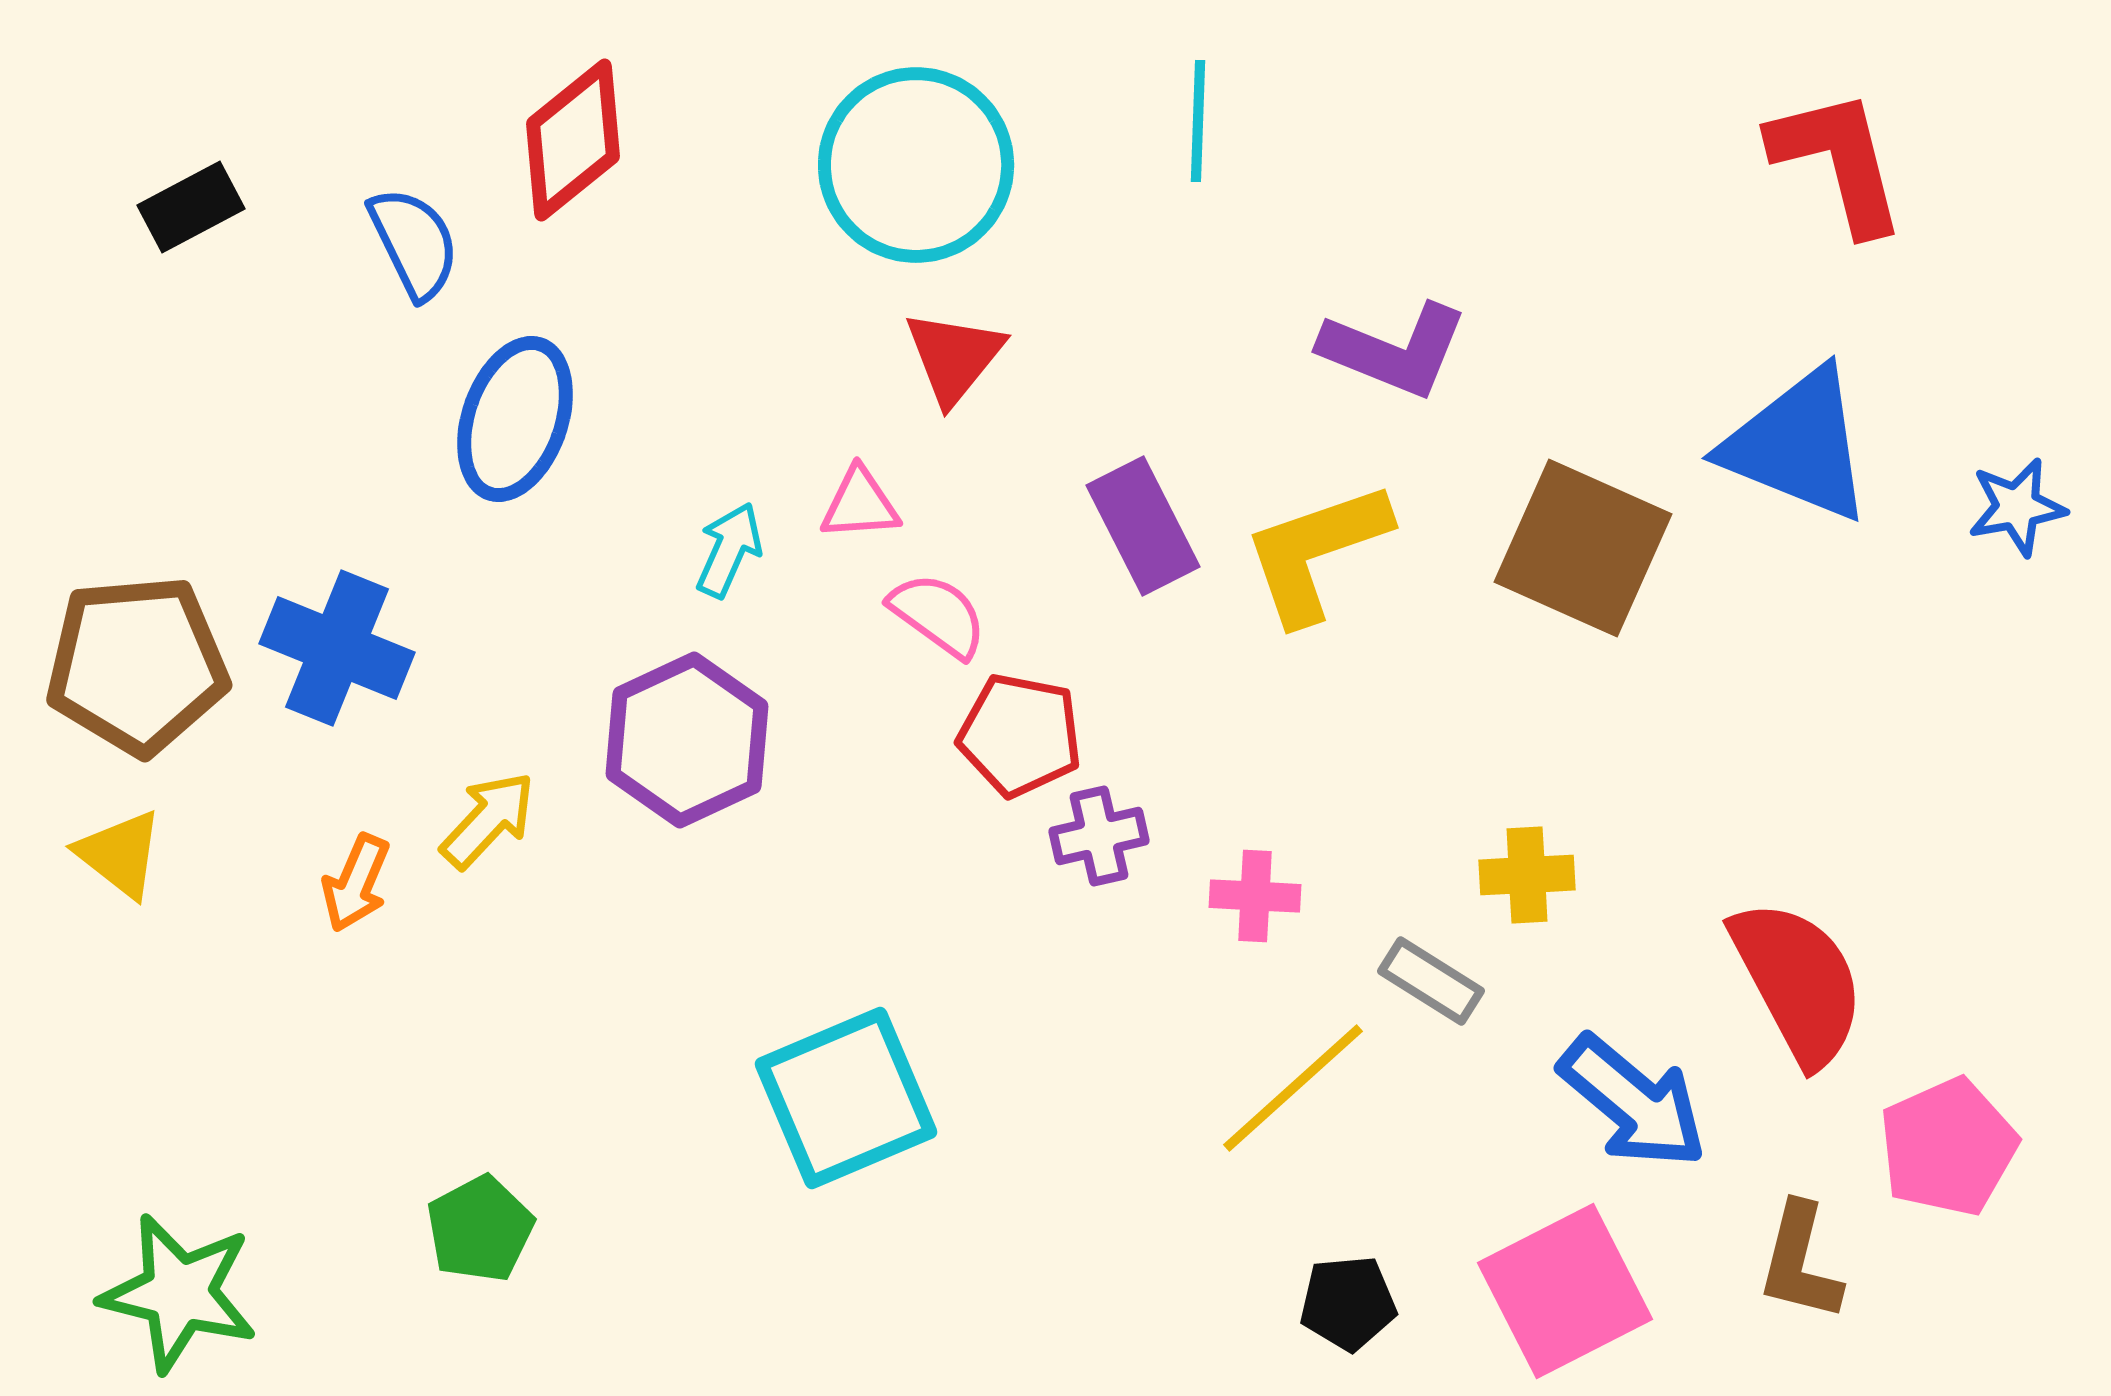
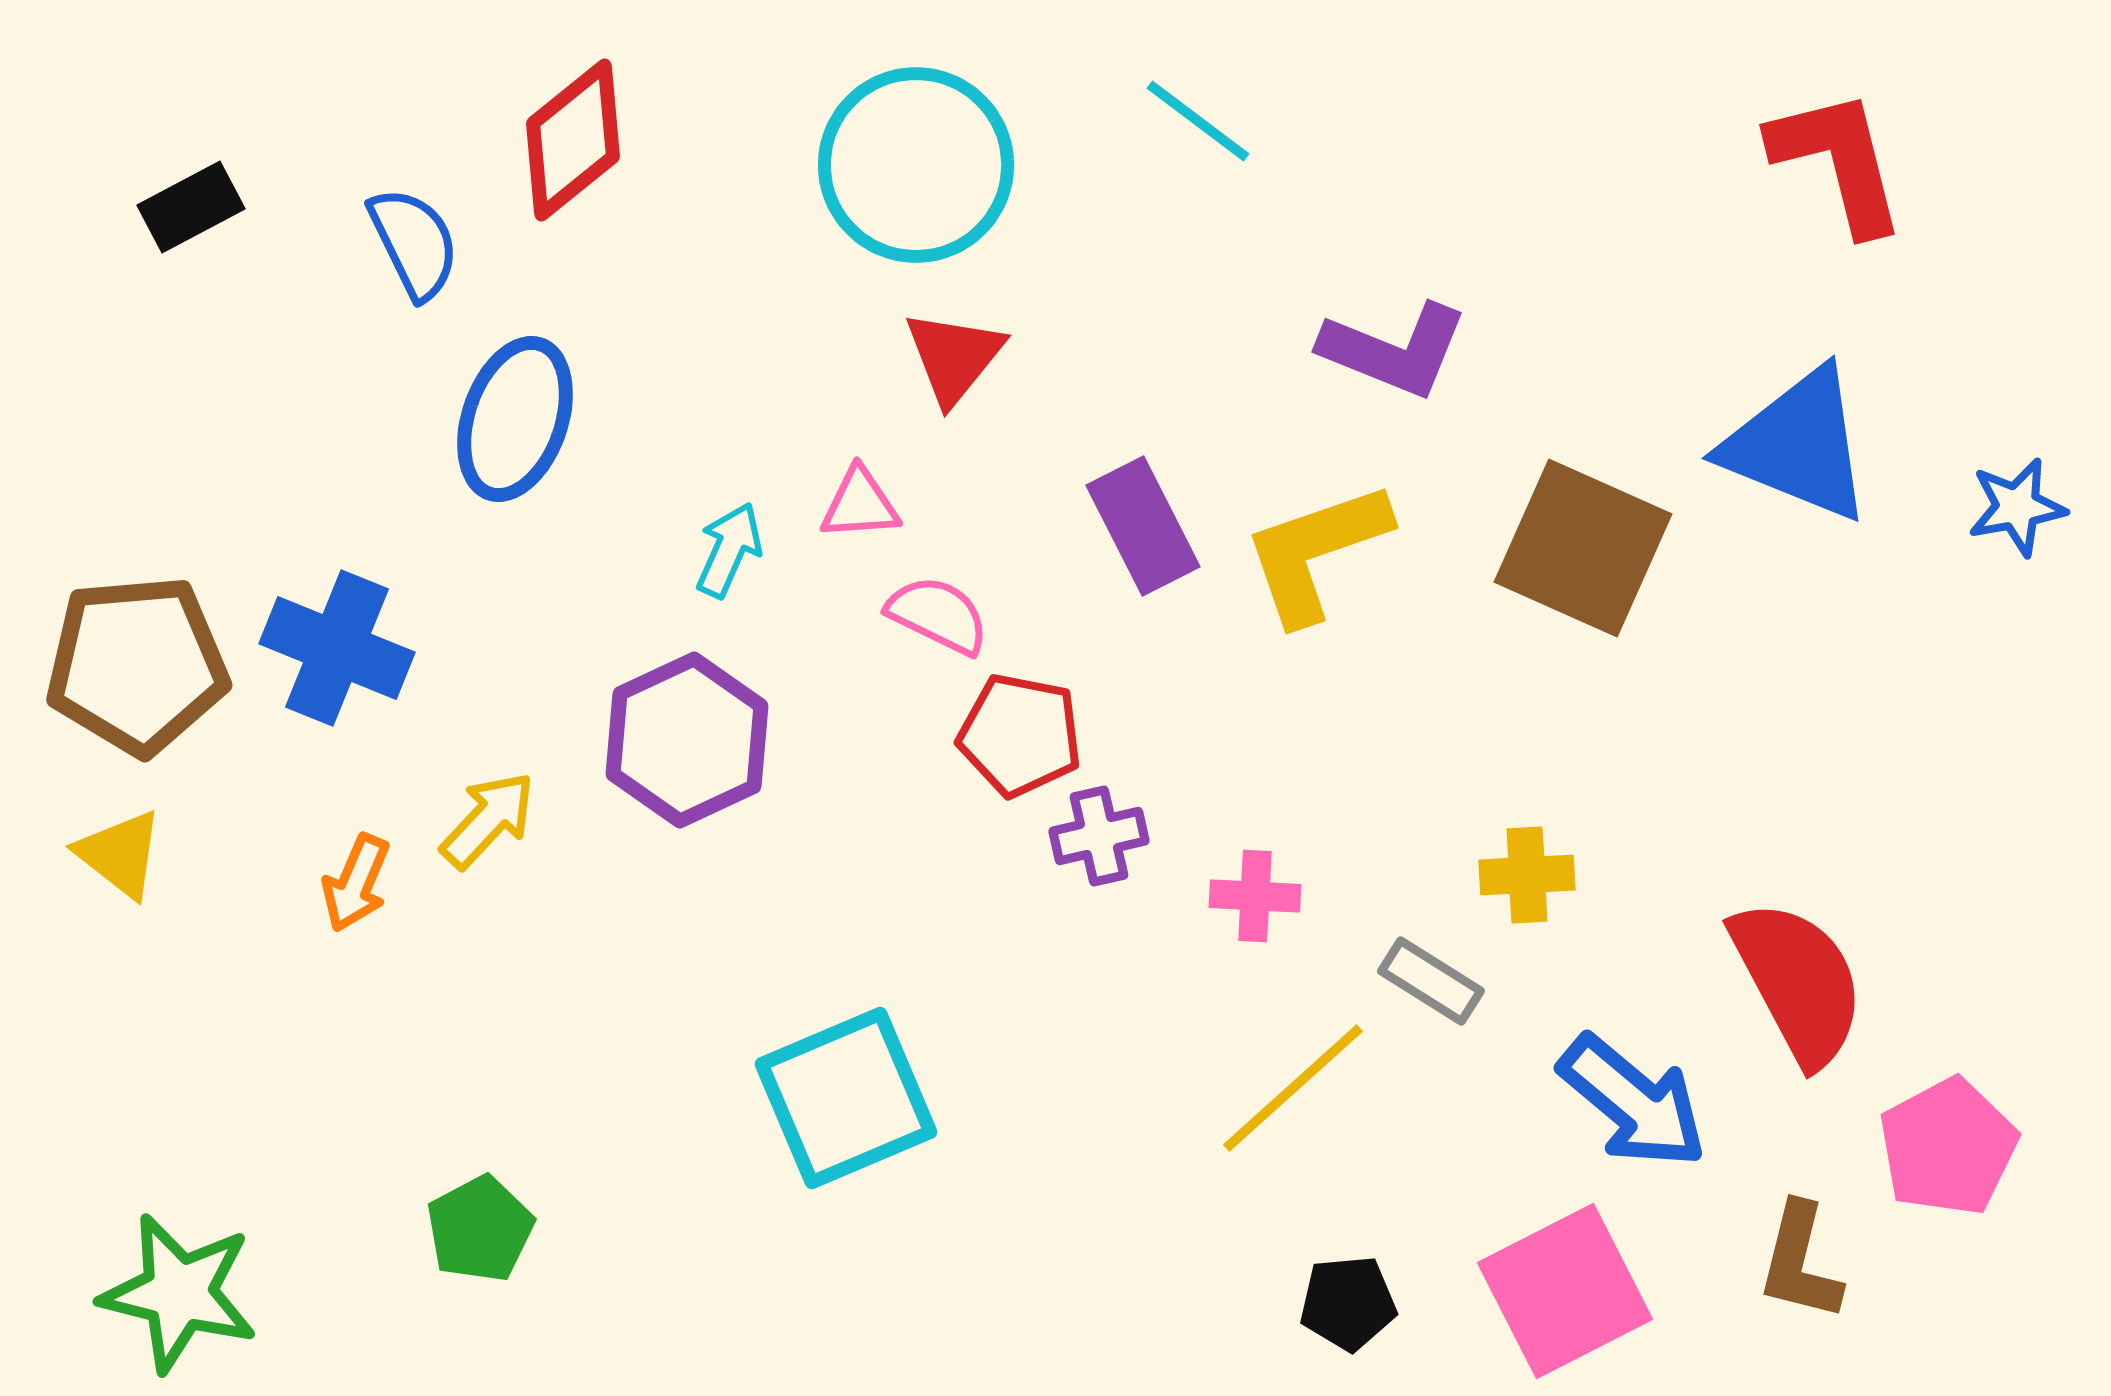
cyan line: rotated 55 degrees counterclockwise
pink semicircle: rotated 10 degrees counterclockwise
pink pentagon: rotated 4 degrees counterclockwise
